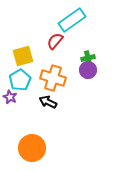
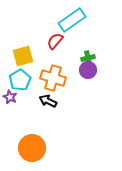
black arrow: moved 1 px up
